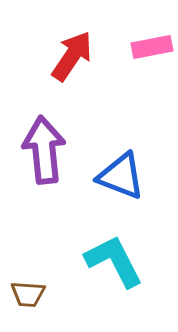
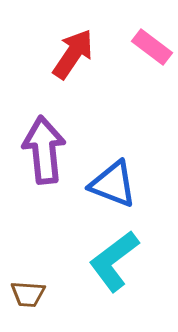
pink rectangle: rotated 48 degrees clockwise
red arrow: moved 1 px right, 2 px up
blue triangle: moved 8 px left, 8 px down
cyan L-shape: rotated 100 degrees counterclockwise
